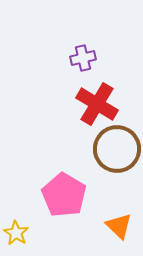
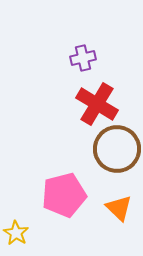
pink pentagon: rotated 27 degrees clockwise
orange triangle: moved 18 px up
